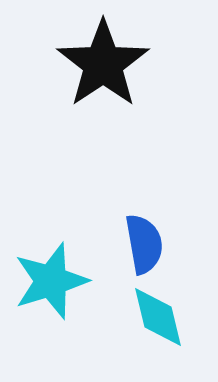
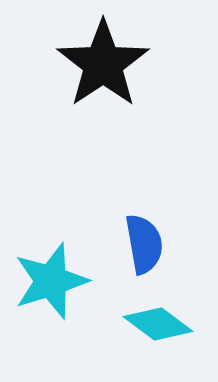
cyan diamond: moved 7 px down; rotated 40 degrees counterclockwise
